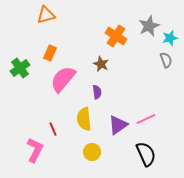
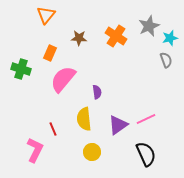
orange triangle: rotated 36 degrees counterclockwise
brown star: moved 22 px left, 26 px up; rotated 21 degrees counterclockwise
green cross: moved 1 px right, 1 px down; rotated 36 degrees counterclockwise
